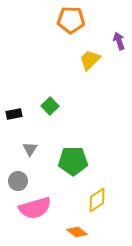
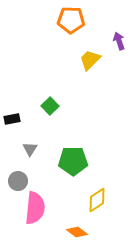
black rectangle: moved 2 px left, 5 px down
pink semicircle: rotated 68 degrees counterclockwise
